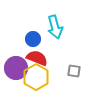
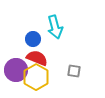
purple circle: moved 2 px down
